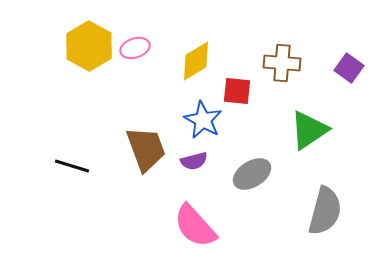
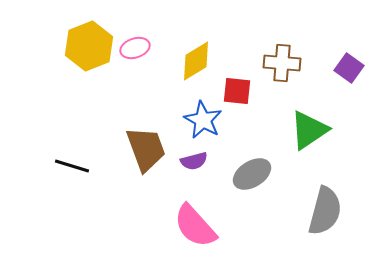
yellow hexagon: rotated 9 degrees clockwise
